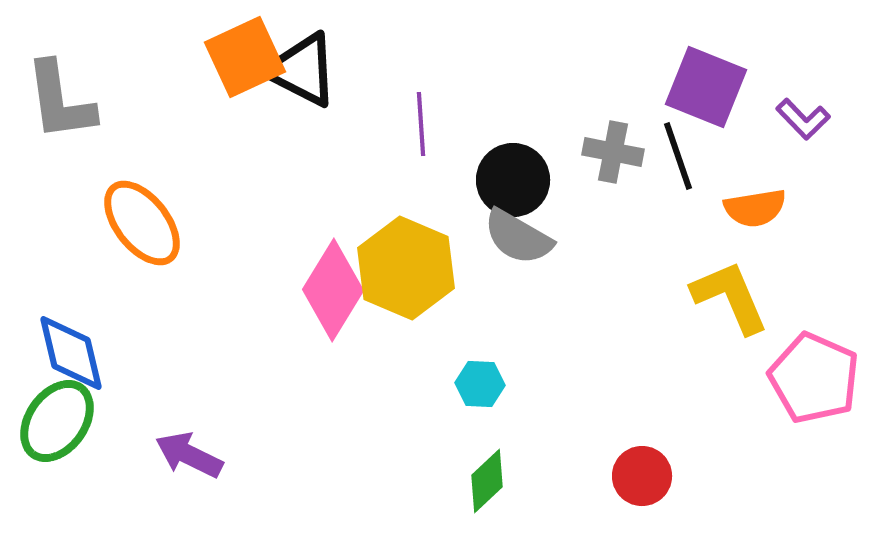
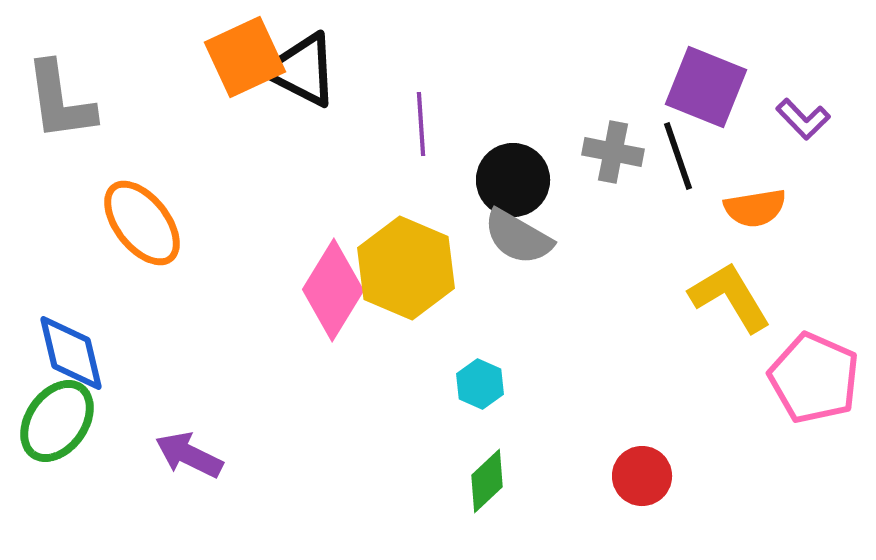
yellow L-shape: rotated 8 degrees counterclockwise
cyan hexagon: rotated 21 degrees clockwise
